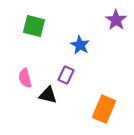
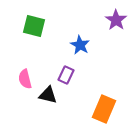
pink semicircle: moved 1 px down
